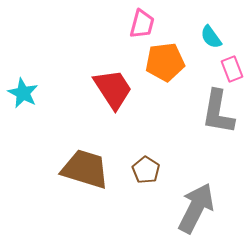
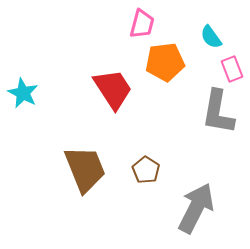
brown trapezoid: rotated 51 degrees clockwise
